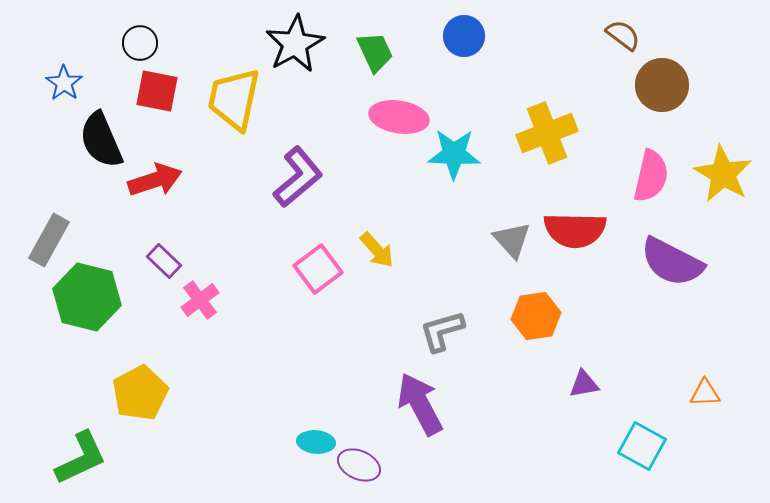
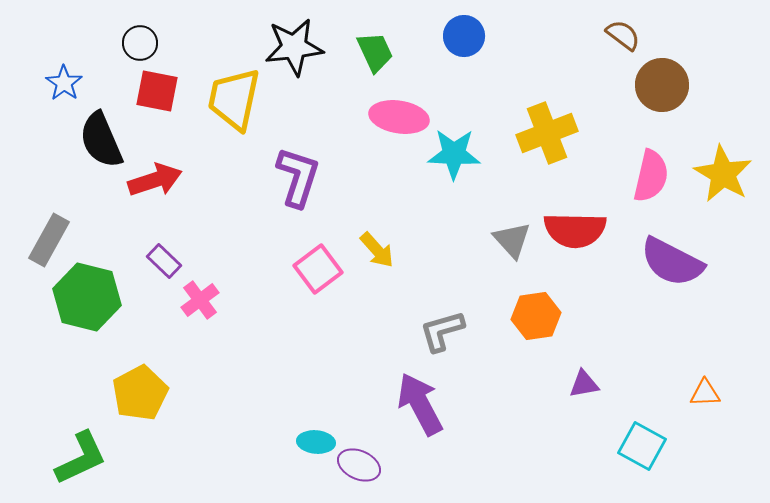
black star: moved 1 px left, 3 px down; rotated 22 degrees clockwise
purple L-shape: rotated 32 degrees counterclockwise
